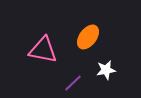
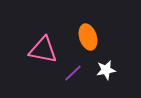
orange ellipse: rotated 55 degrees counterclockwise
purple line: moved 10 px up
